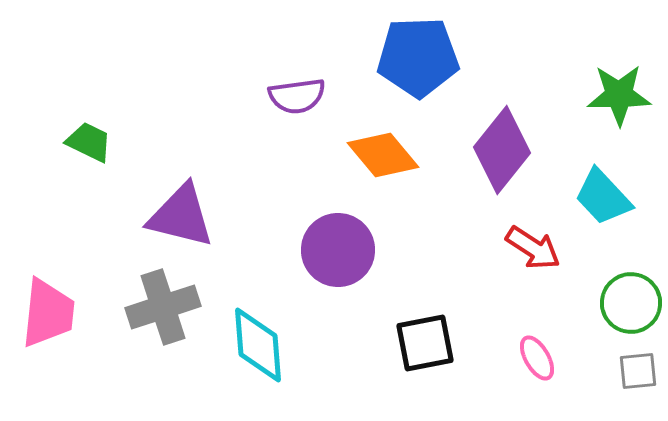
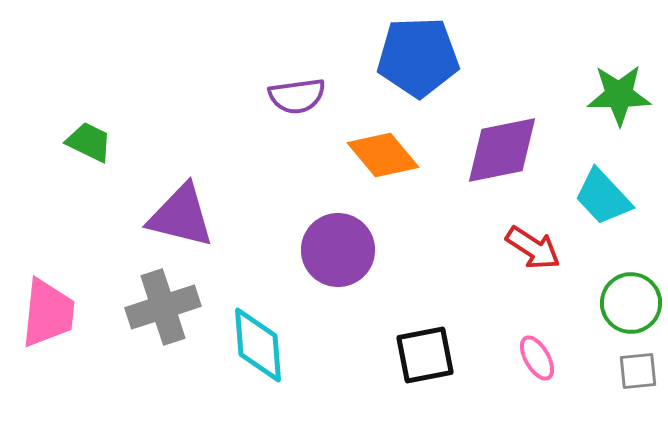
purple diamond: rotated 40 degrees clockwise
black square: moved 12 px down
